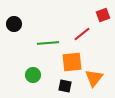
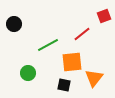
red square: moved 1 px right, 1 px down
green line: moved 2 px down; rotated 25 degrees counterclockwise
green circle: moved 5 px left, 2 px up
black square: moved 1 px left, 1 px up
